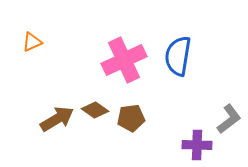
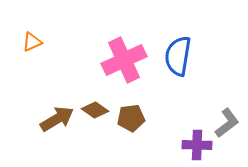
gray L-shape: moved 2 px left, 4 px down
